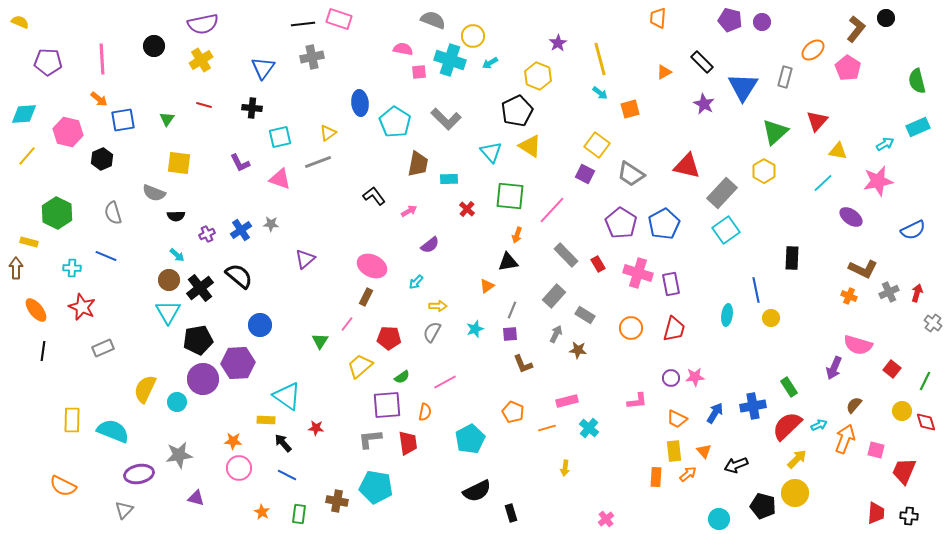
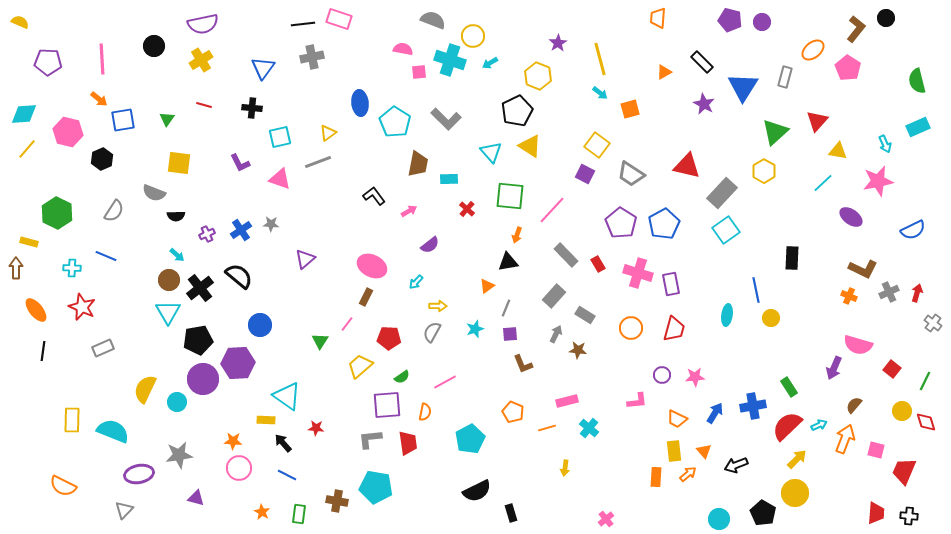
cyan arrow at (885, 144): rotated 96 degrees clockwise
yellow line at (27, 156): moved 7 px up
gray semicircle at (113, 213): moved 1 px right, 2 px up; rotated 130 degrees counterclockwise
gray line at (512, 310): moved 6 px left, 2 px up
purple circle at (671, 378): moved 9 px left, 3 px up
black pentagon at (763, 506): moved 7 px down; rotated 15 degrees clockwise
